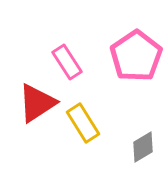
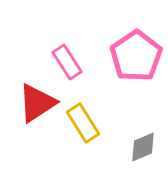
gray diamond: rotated 8 degrees clockwise
